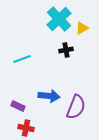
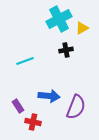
cyan cross: rotated 15 degrees clockwise
cyan line: moved 3 px right, 2 px down
purple rectangle: rotated 32 degrees clockwise
red cross: moved 7 px right, 6 px up
